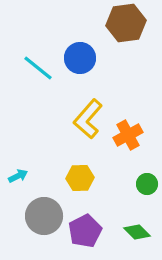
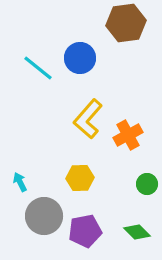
cyan arrow: moved 2 px right, 6 px down; rotated 90 degrees counterclockwise
purple pentagon: rotated 16 degrees clockwise
